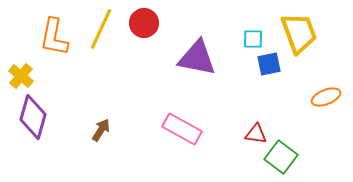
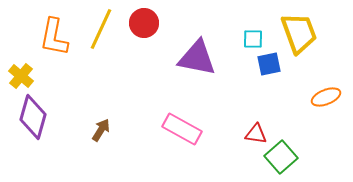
green square: rotated 12 degrees clockwise
